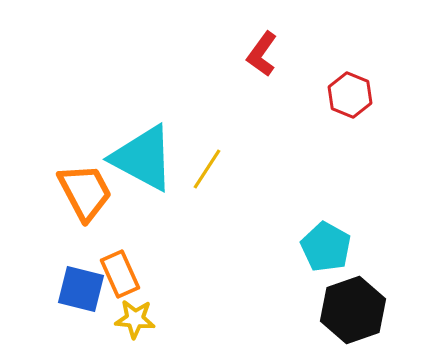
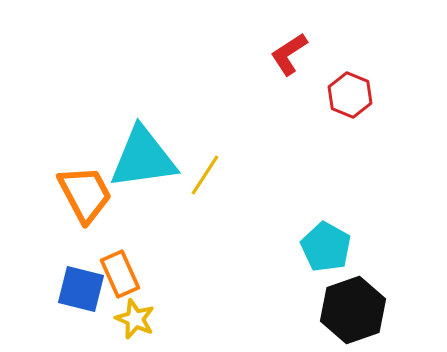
red L-shape: moved 27 px right; rotated 21 degrees clockwise
cyan triangle: rotated 36 degrees counterclockwise
yellow line: moved 2 px left, 6 px down
orange trapezoid: moved 2 px down
yellow star: rotated 18 degrees clockwise
